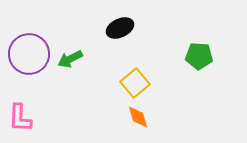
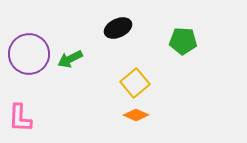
black ellipse: moved 2 px left
green pentagon: moved 16 px left, 15 px up
orange diamond: moved 2 px left, 2 px up; rotated 50 degrees counterclockwise
